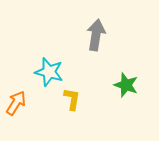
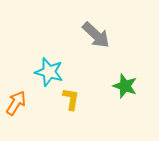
gray arrow: rotated 124 degrees clockwise
green star: moved 1 px left, 1 px down
yellow L-shape: moved 1 px left
